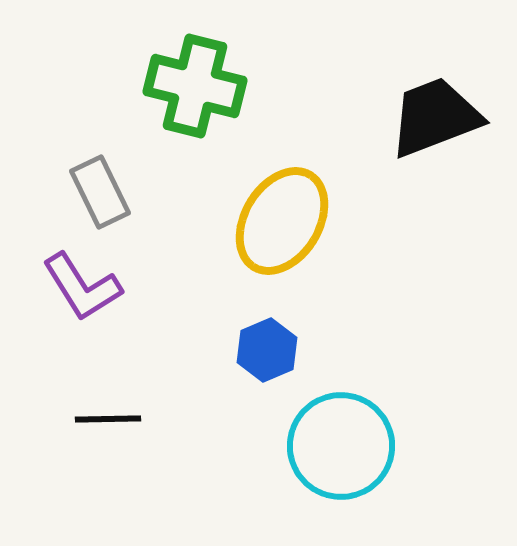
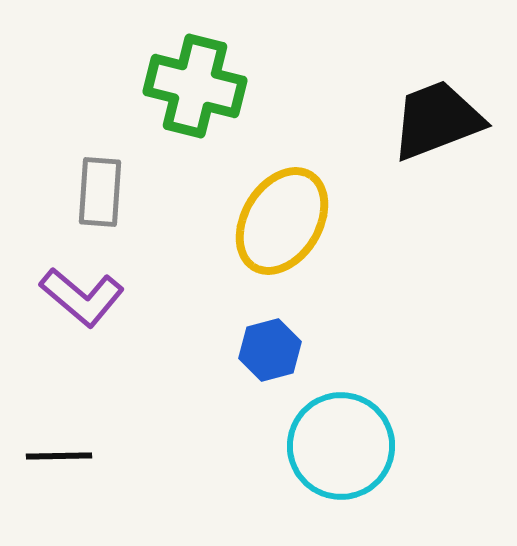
black trapezoid: moved 2 px right, 3 px down
gray rectangle: rotated 30 degrees clockwise
purple L-shape: moved 10 px down; rotated 18 degrees counterclockwise
blue hexagon: moved 3 px right; rotated 8 degrees clockwise
black line: moved 49 px left, 37 px down
